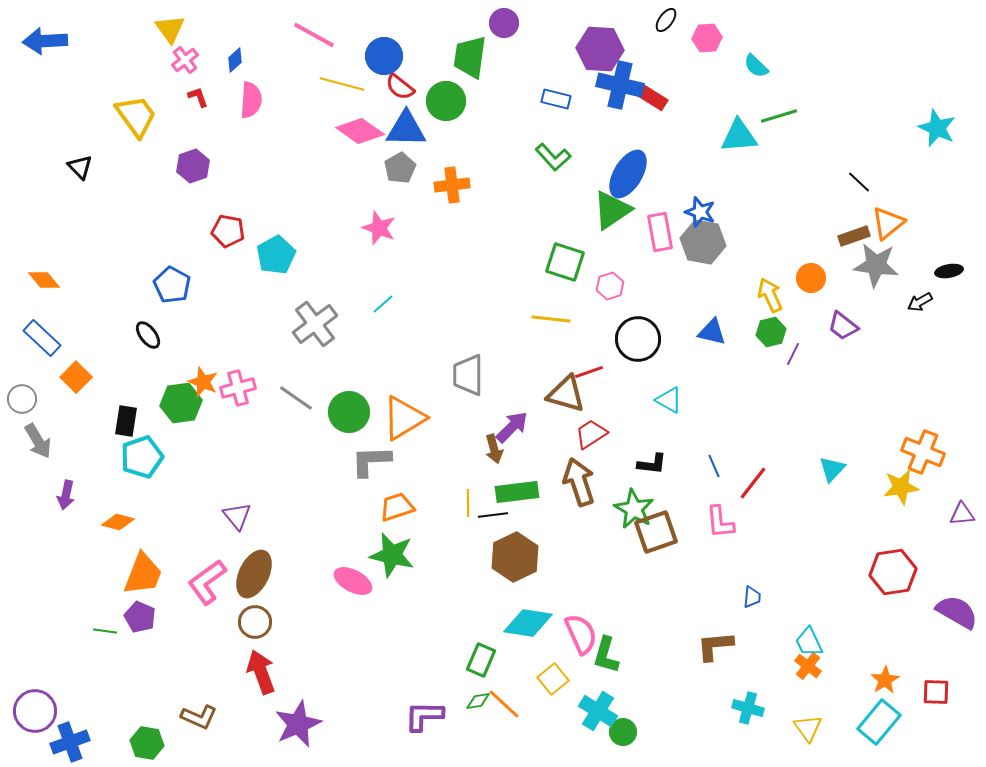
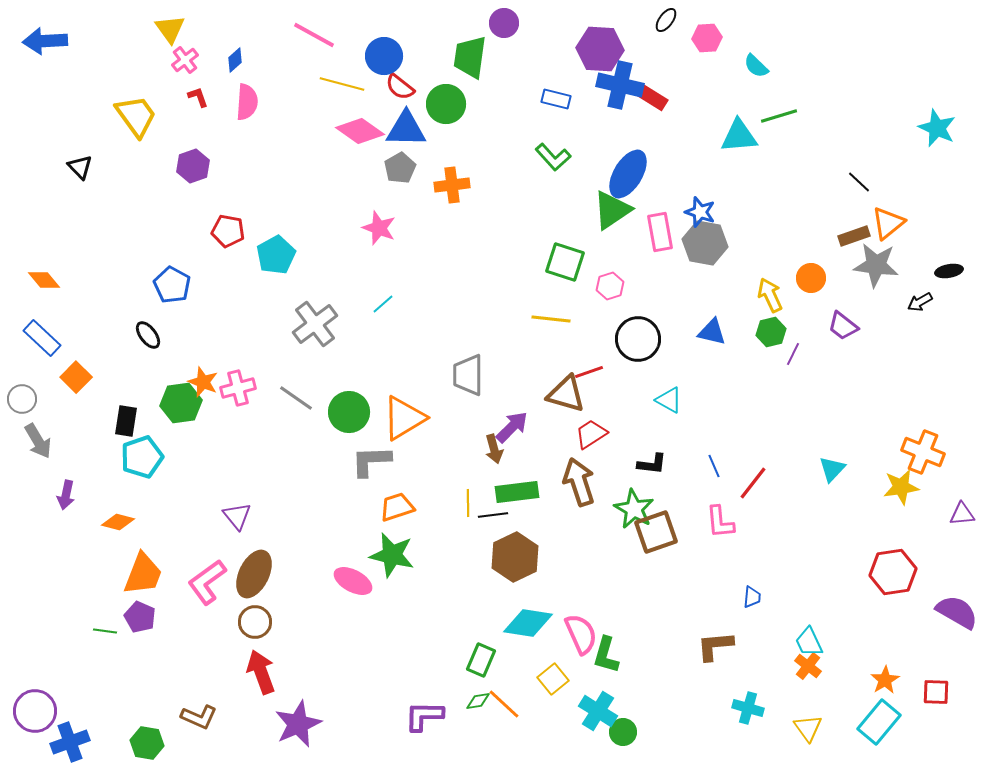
pink semicircle at (251, 100): moved 4 px left, 2 px down
green circle at (446, 101): moved 3 px down
gray hexagon at (703, 242): moved 2 px right, 1 px down
